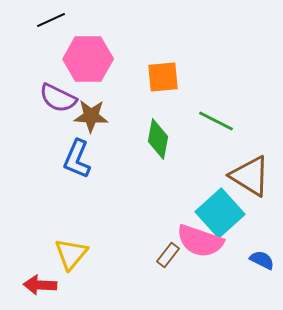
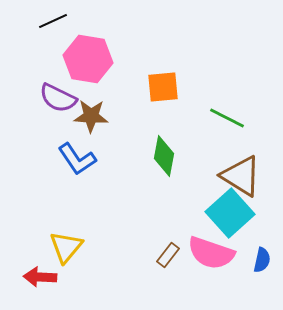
black line: moved 2 px right, 1 px down
pink hexagon: rotated 9 degrees clockwise
orange square: moved 10 px down
green line: moved 11 px right, 3 px up
green diamond: moved 6 px right, 17 px down
blue L-shape: rotated 57 degrees counterclockwise
brown triangle: moved 9 px left
cyan square: moved 10 px right
pink semicircle: moved 11 px right, 12 px down
yellow triangle: moved 5 px left, 7 px up
blue semicircle: rotated 75 degrees clockwise
red arrow: moved 8 px up
